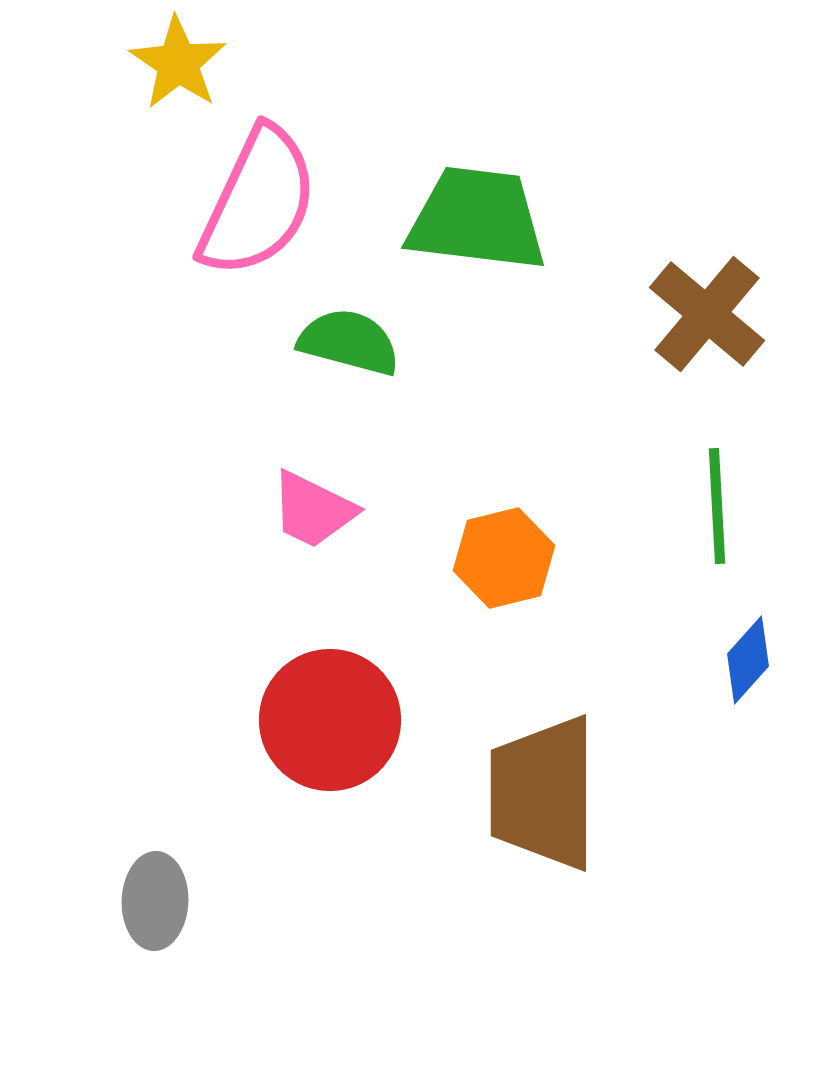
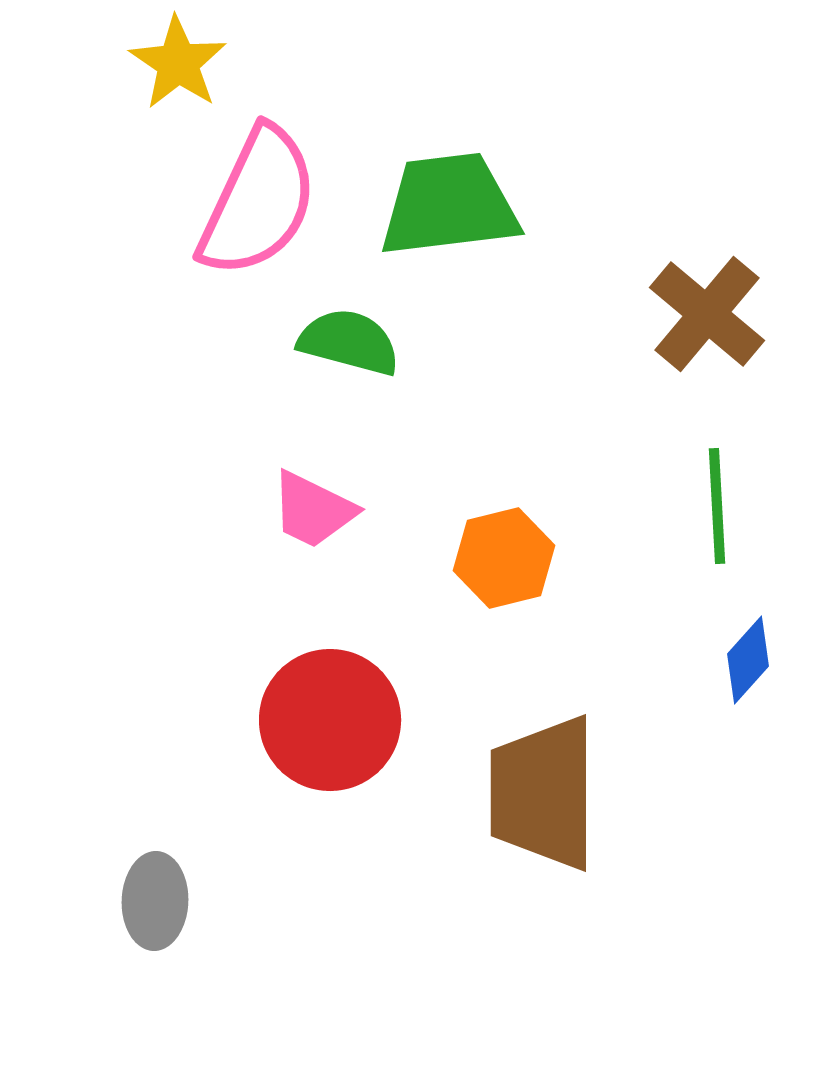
green trapezoid: moved 28 px left, 14 px up; rotated 14 degrees counterclockwise
